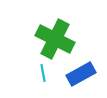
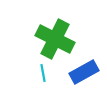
blue rectangle: moved 3 px right, 2 px up
